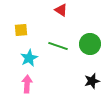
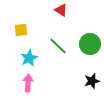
green line: rotated 24 degrees clockwise
pink arrow: moved 1 px right, 1 px up
